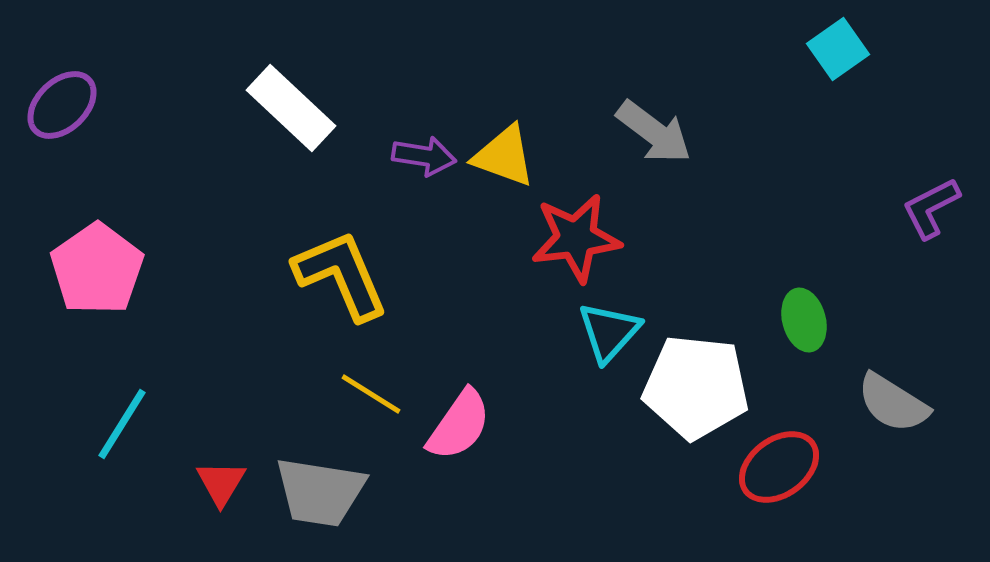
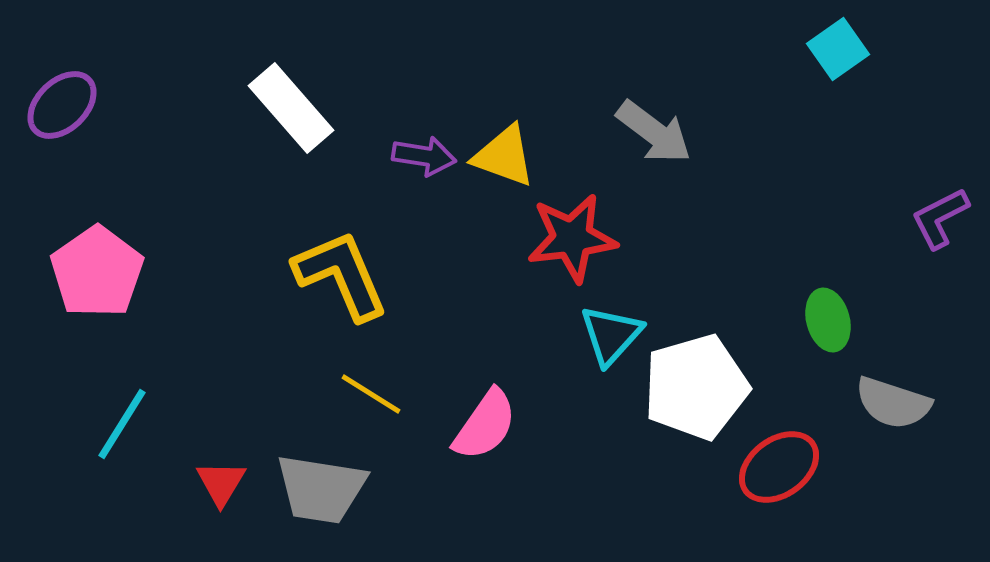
white rectangle: rotated 6 degrees clockwise
purple L-shape: moved 9 px right, 10 px down
red star: moved 4 px left
pink pentagon: moved 3 px down
green ellipse: moved 24 px right
cyan triangle: moved 2 px right, 3 px down
white pentagon: rotated 22 degrees counterclockwise
gray semicircle: rotated 14 degrees counterclockwise
pink semicircle: moved 26 px right
gray trapezoid: moved 1 px right, 3 px up
